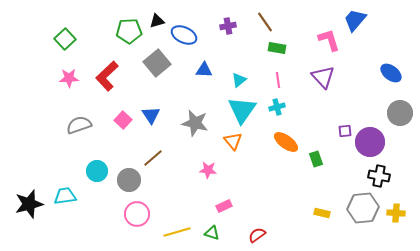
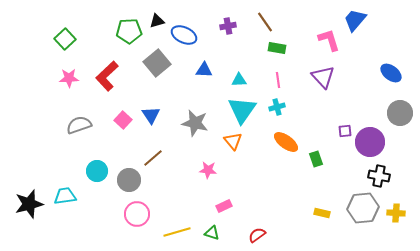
cyan triangle at (239, 80): rotated 35 degrees clockwise
